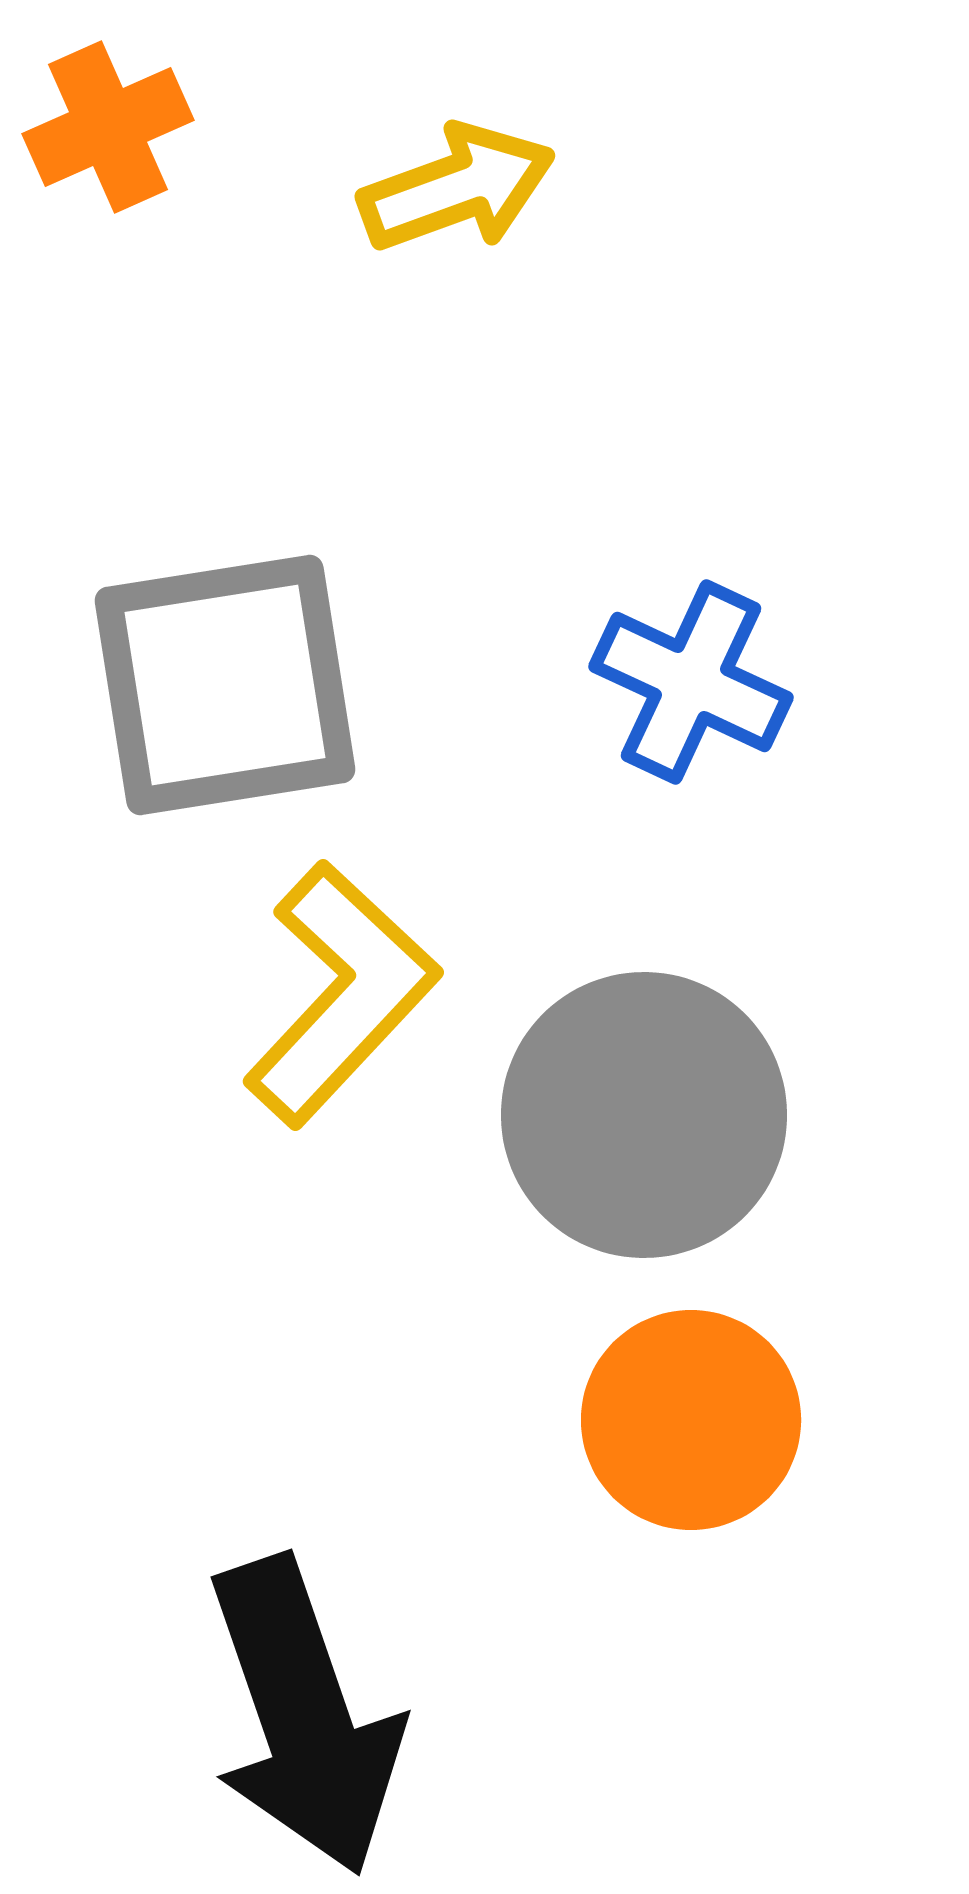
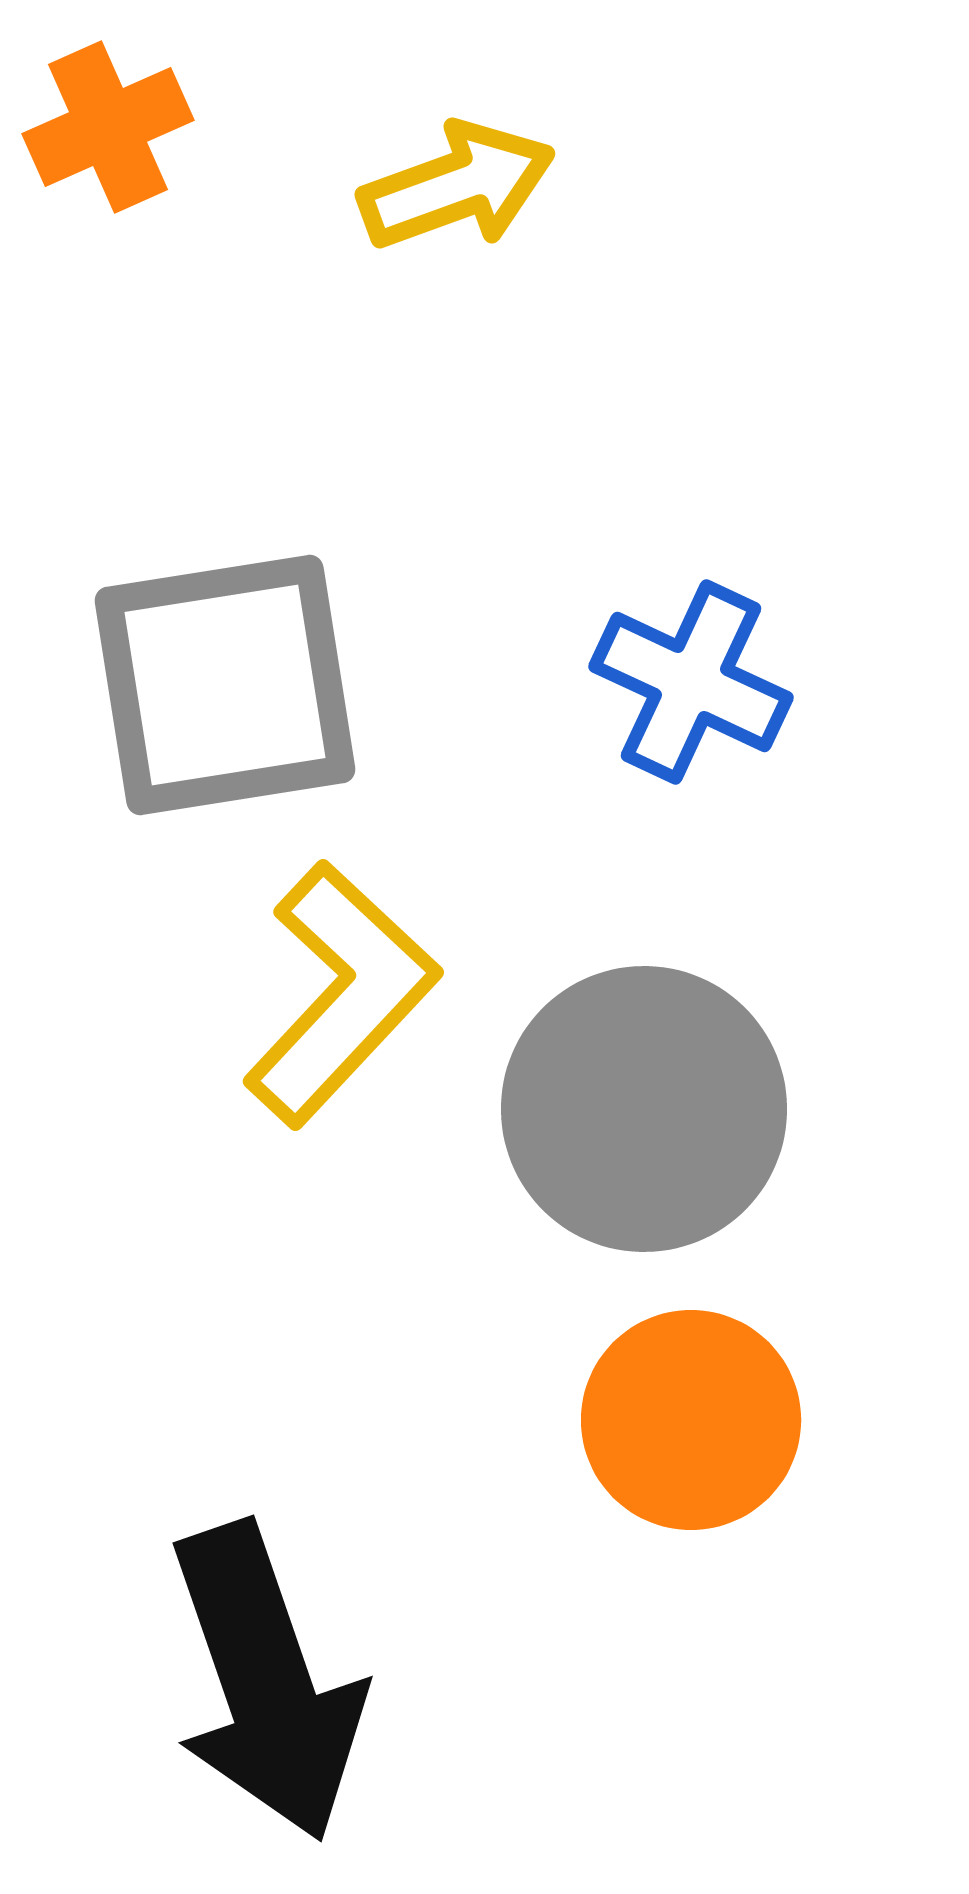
yellow arrow: moved 2 px up
gray circle: moved 6 px up
black arrow: moved 38 px left, 34 px up
